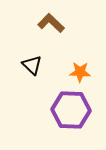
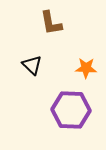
brown L-shape: rotated 144 degrees counterclockwise
orange star: moved 6 px right, 4 px up
